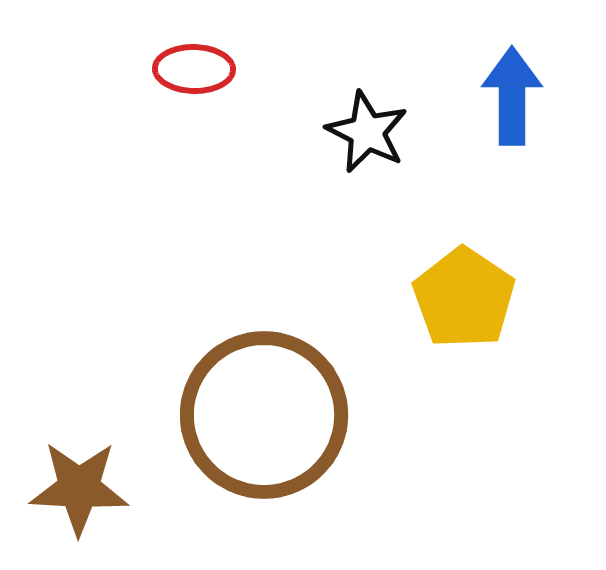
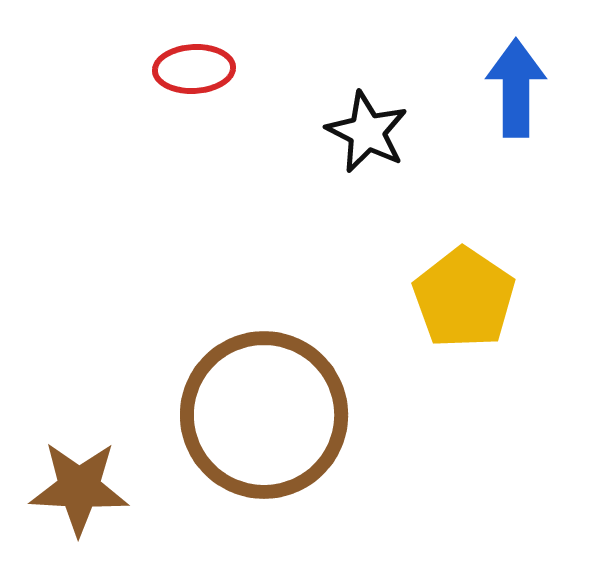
red ellipse: rotated 4 degrees counterclockwise
blue arrow: moved 4 px right, 8 px up
